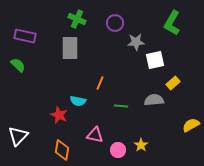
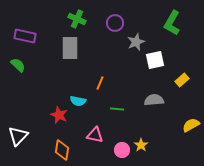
gray star: rotated 18 degrees counterclockwise
yellow rectangle: moved 9 px right, 3 px up
green line: moved 4 px left, 3 px down
pink circle: moved 4 px right
